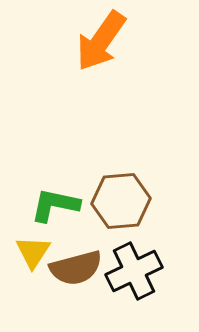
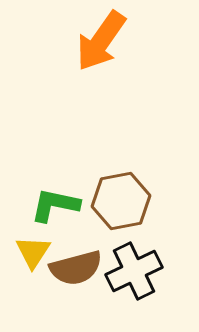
brown hexagon: rotated 6 degrees counterclockwise
